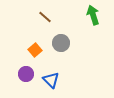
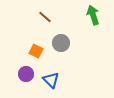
orange square: moved 1 px right, 1 px down; rotated 24 degrees counterclockwise
